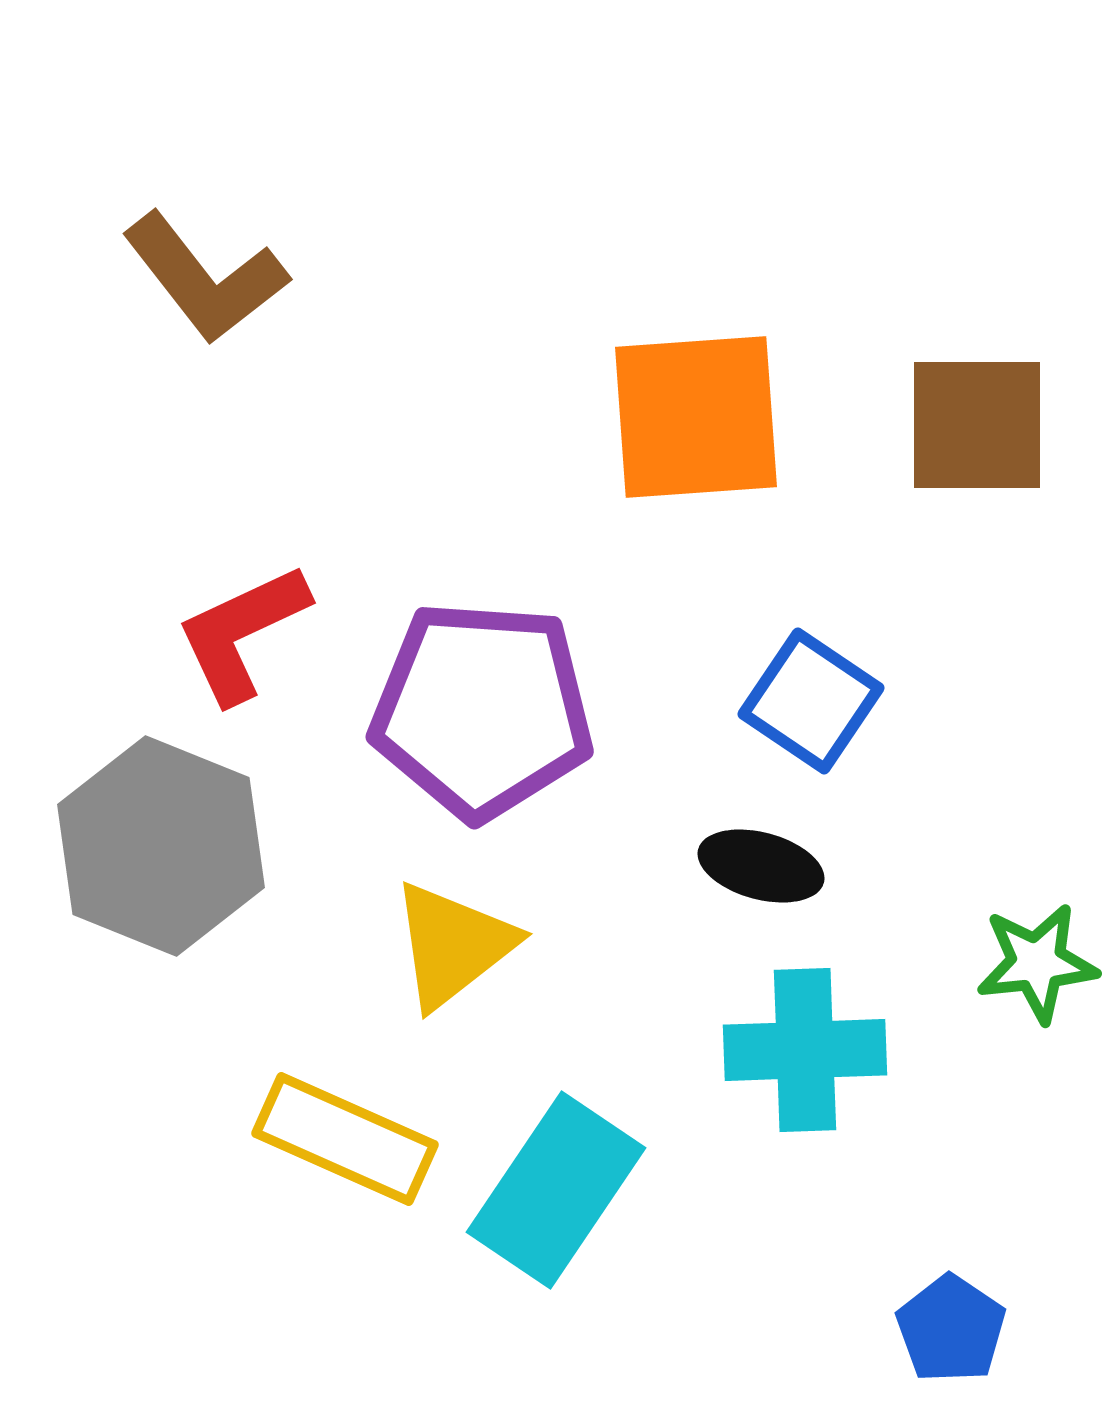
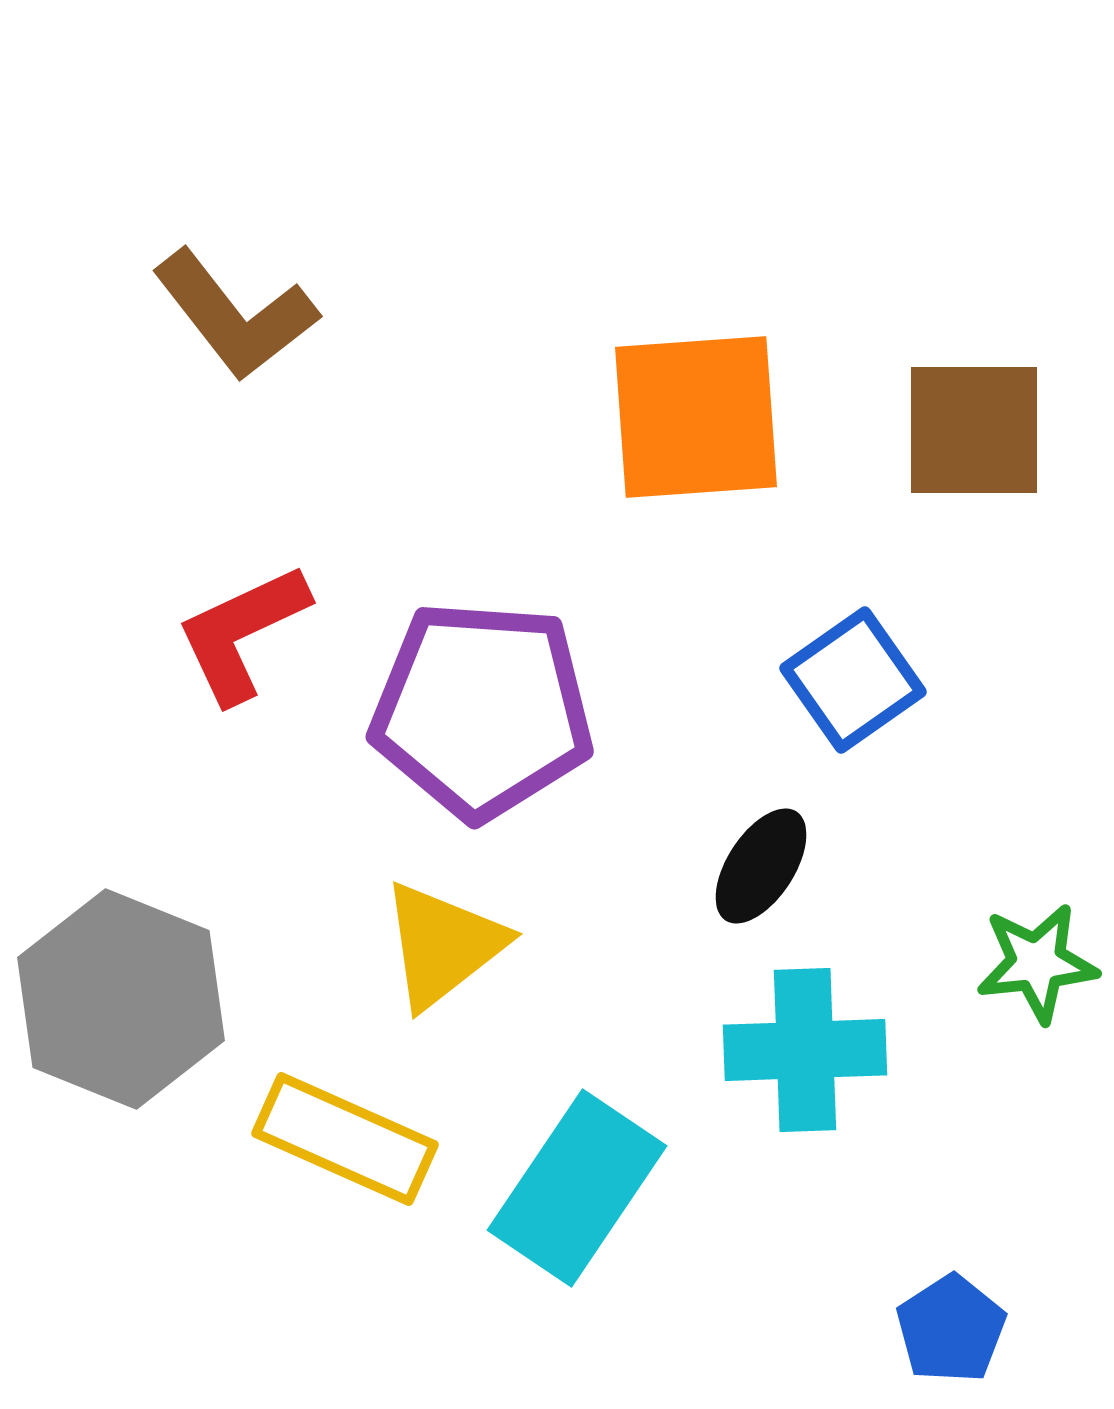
brown L-shape: moved 30 px right, 37 px down
brown square: moved 3 px left, 5 px down
blue square: moved 42 px right, 21 px up; rotated 21 degrees clockwise
gray hexagon: moved 40 px left, 153 px down
black ellipse: rotated 72 degrees counterclockwise
yellow triangle: moved 10 px left
cyan rectangle: moved 21 px right, 2 px up
blue pentagon: rotated 5 degrees clockwise
